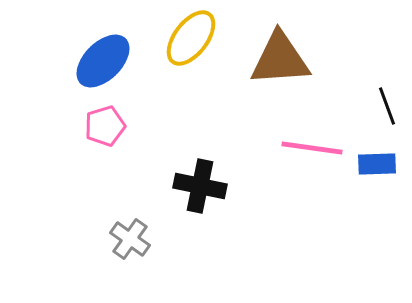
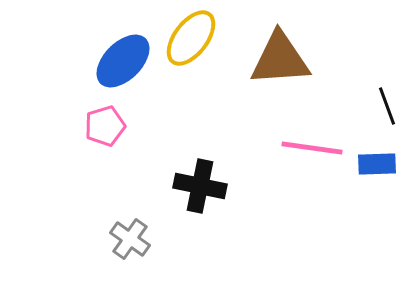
blue ellipse: moved 20 px right
